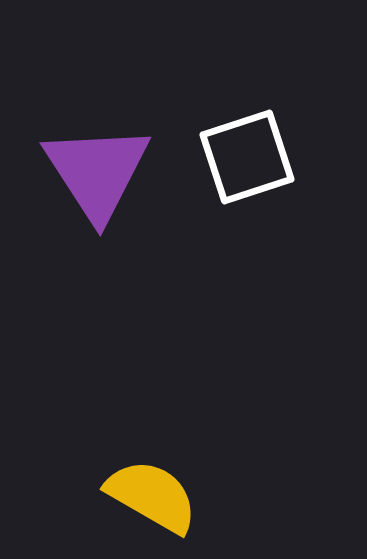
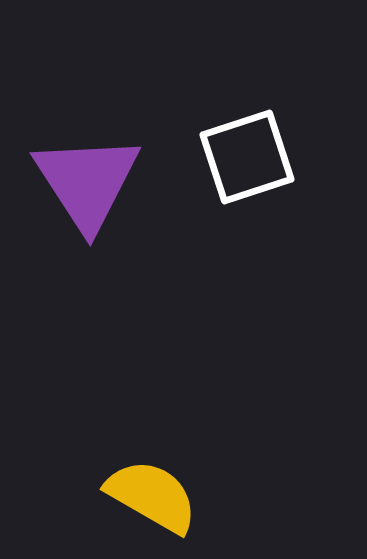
purple triangle: moved 10 px left, 10 px down
